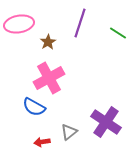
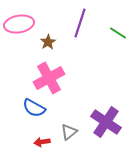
blue semicircle: moved 1 px down
